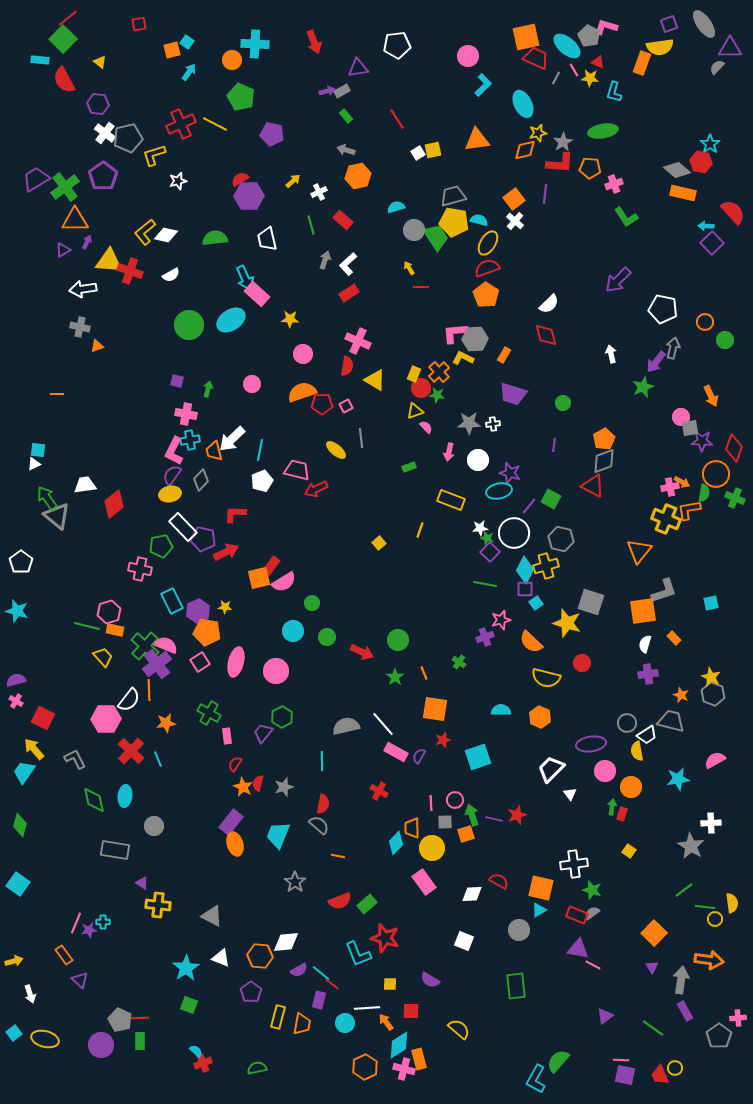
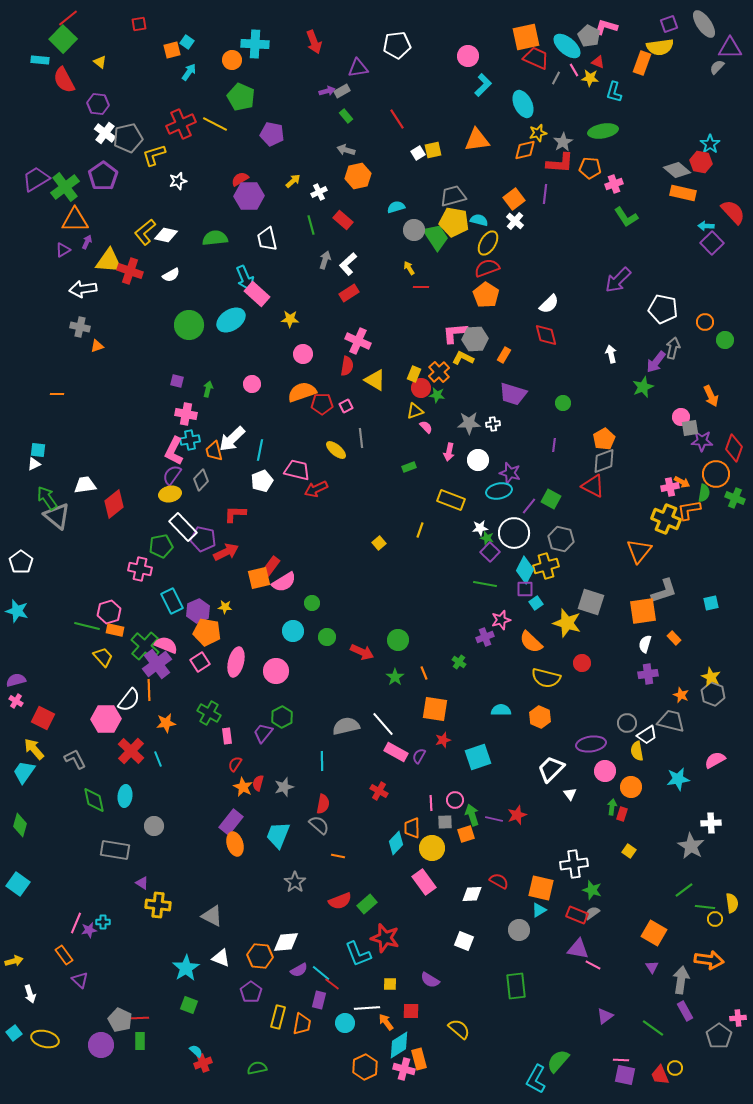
orange square at (654, 933): rotated 15 degrees counterclockwise
